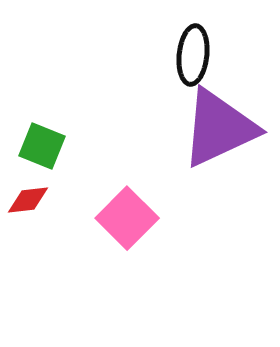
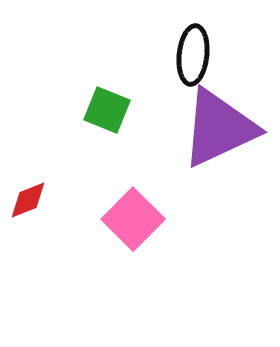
green square: moved 65 px right, 36 px up
red diamond: rotated 15 degrees counterclockwise
pink square: moved 6 px right, 1 px down
